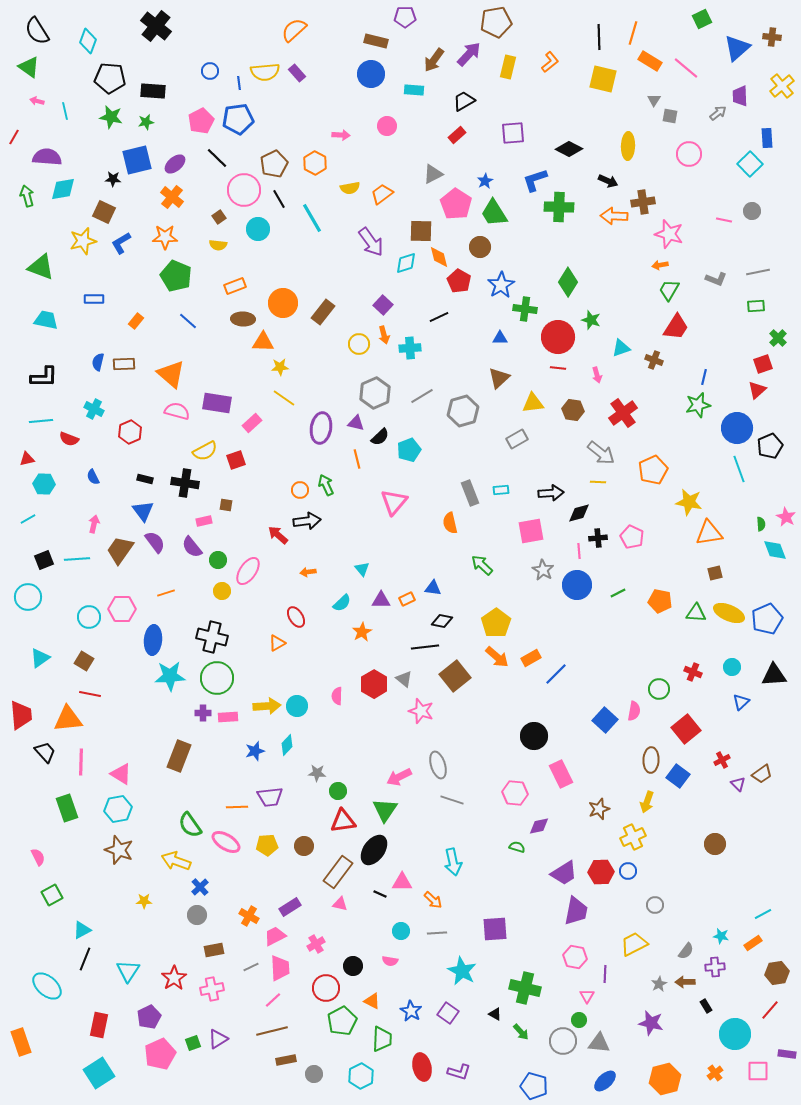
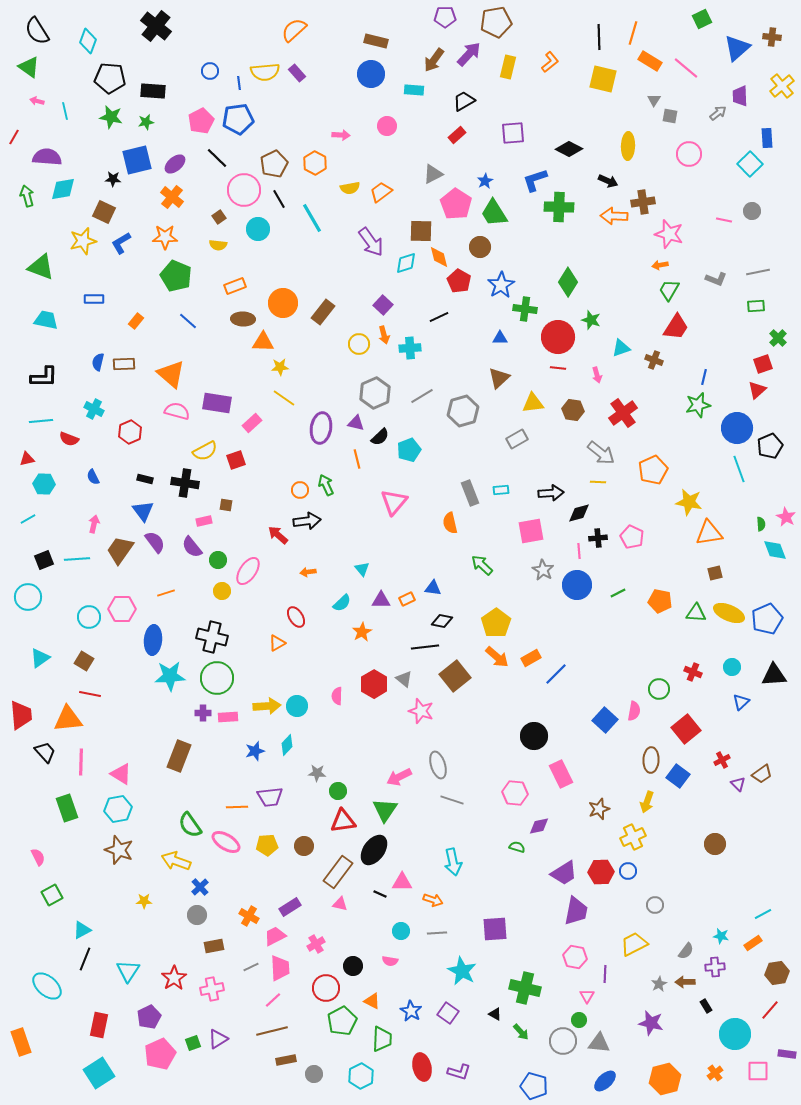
purple pentagon at (405, 17): moved 40 px right
orange trapezoid at (382, 194): moved 1 px left, 2 px up
orange arrow at (433, 900): rotated 24 degrees counterclockwise
brown rectangle at (214, 950): moved 4 px up
